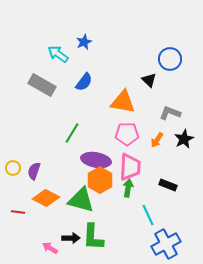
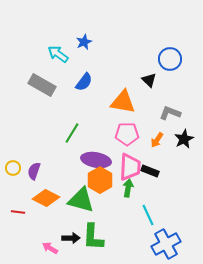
black rectangle: moved 18 px left, 14 px up
